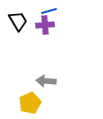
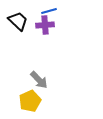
black trapezoid: rotated 15 degrees counterclockwise
gray arrow: moved 7 px left, 1 px up; rotated 138 degrees counterclockwise
yellow pentagon: moved 2 px up
